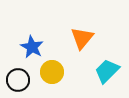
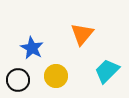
orange triangle: moved 4 px up
blue star: moved 1 px down
yellow circle: moved 4 px right, 4 px down
